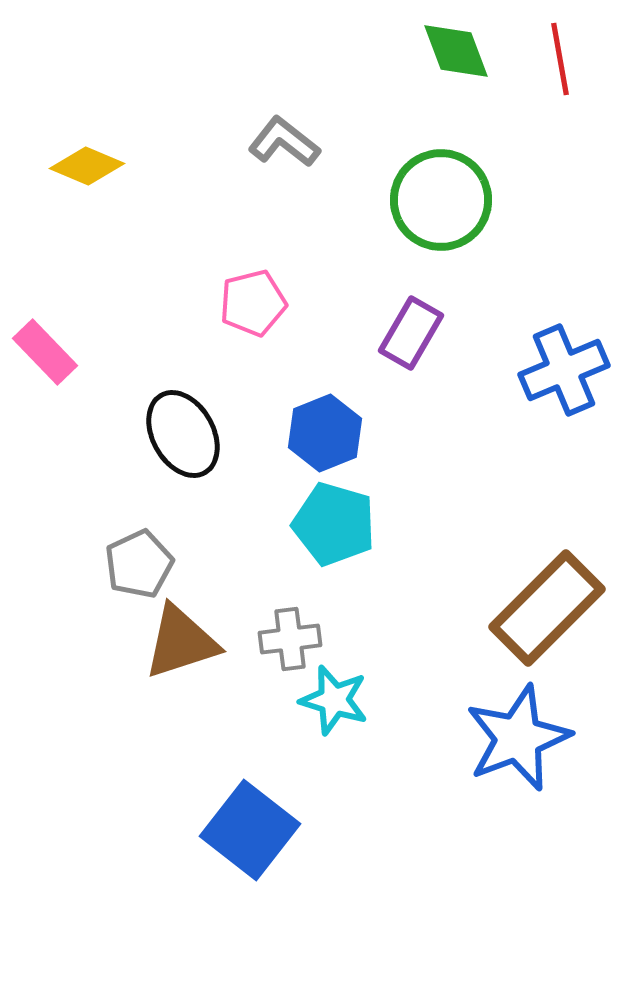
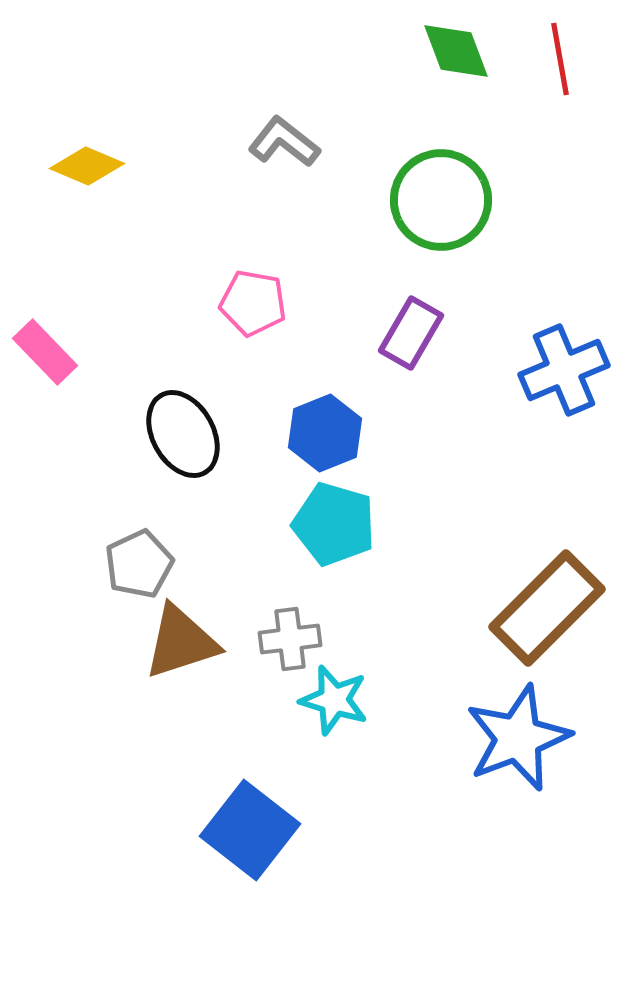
pink pentagon: rotated 24 degrees clockwise
